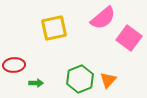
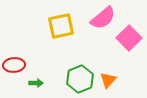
yellow square: moved 7 px right, 2 px up
pink square: rotated 10 degrees clockwise
